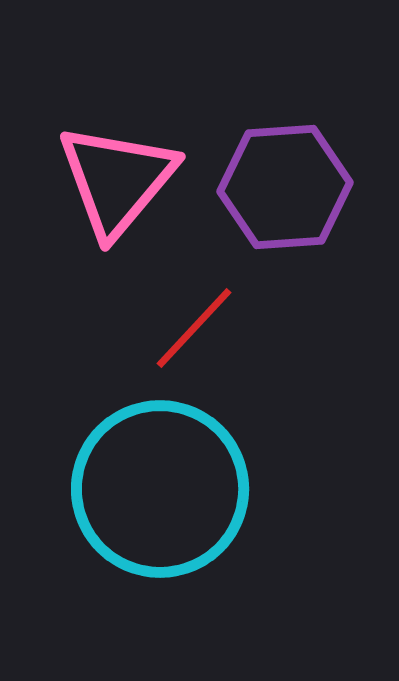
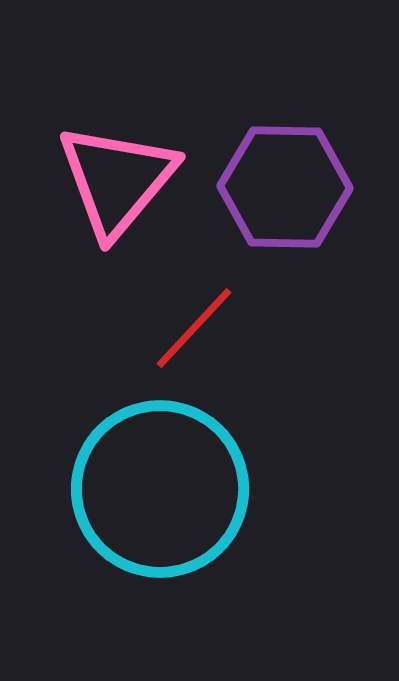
purple hexagon: rotated 5 degrees clockwise
